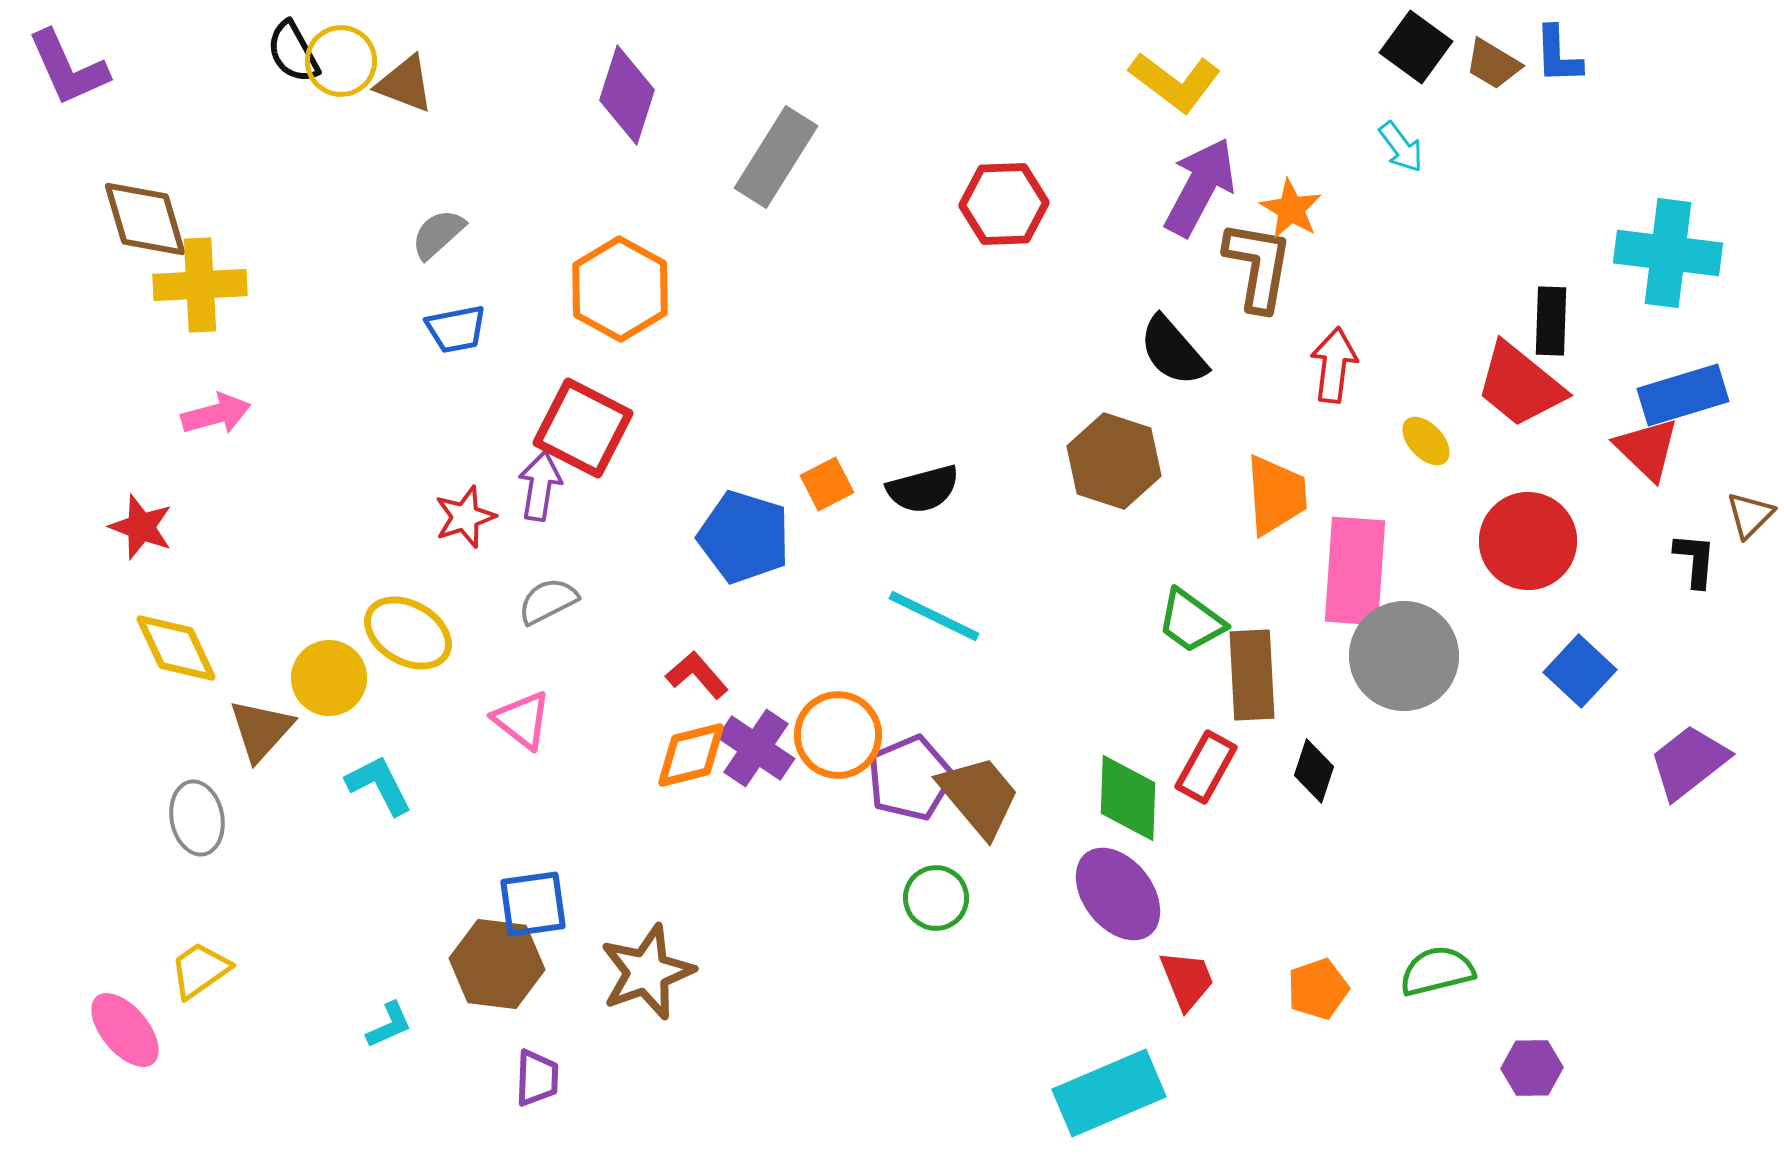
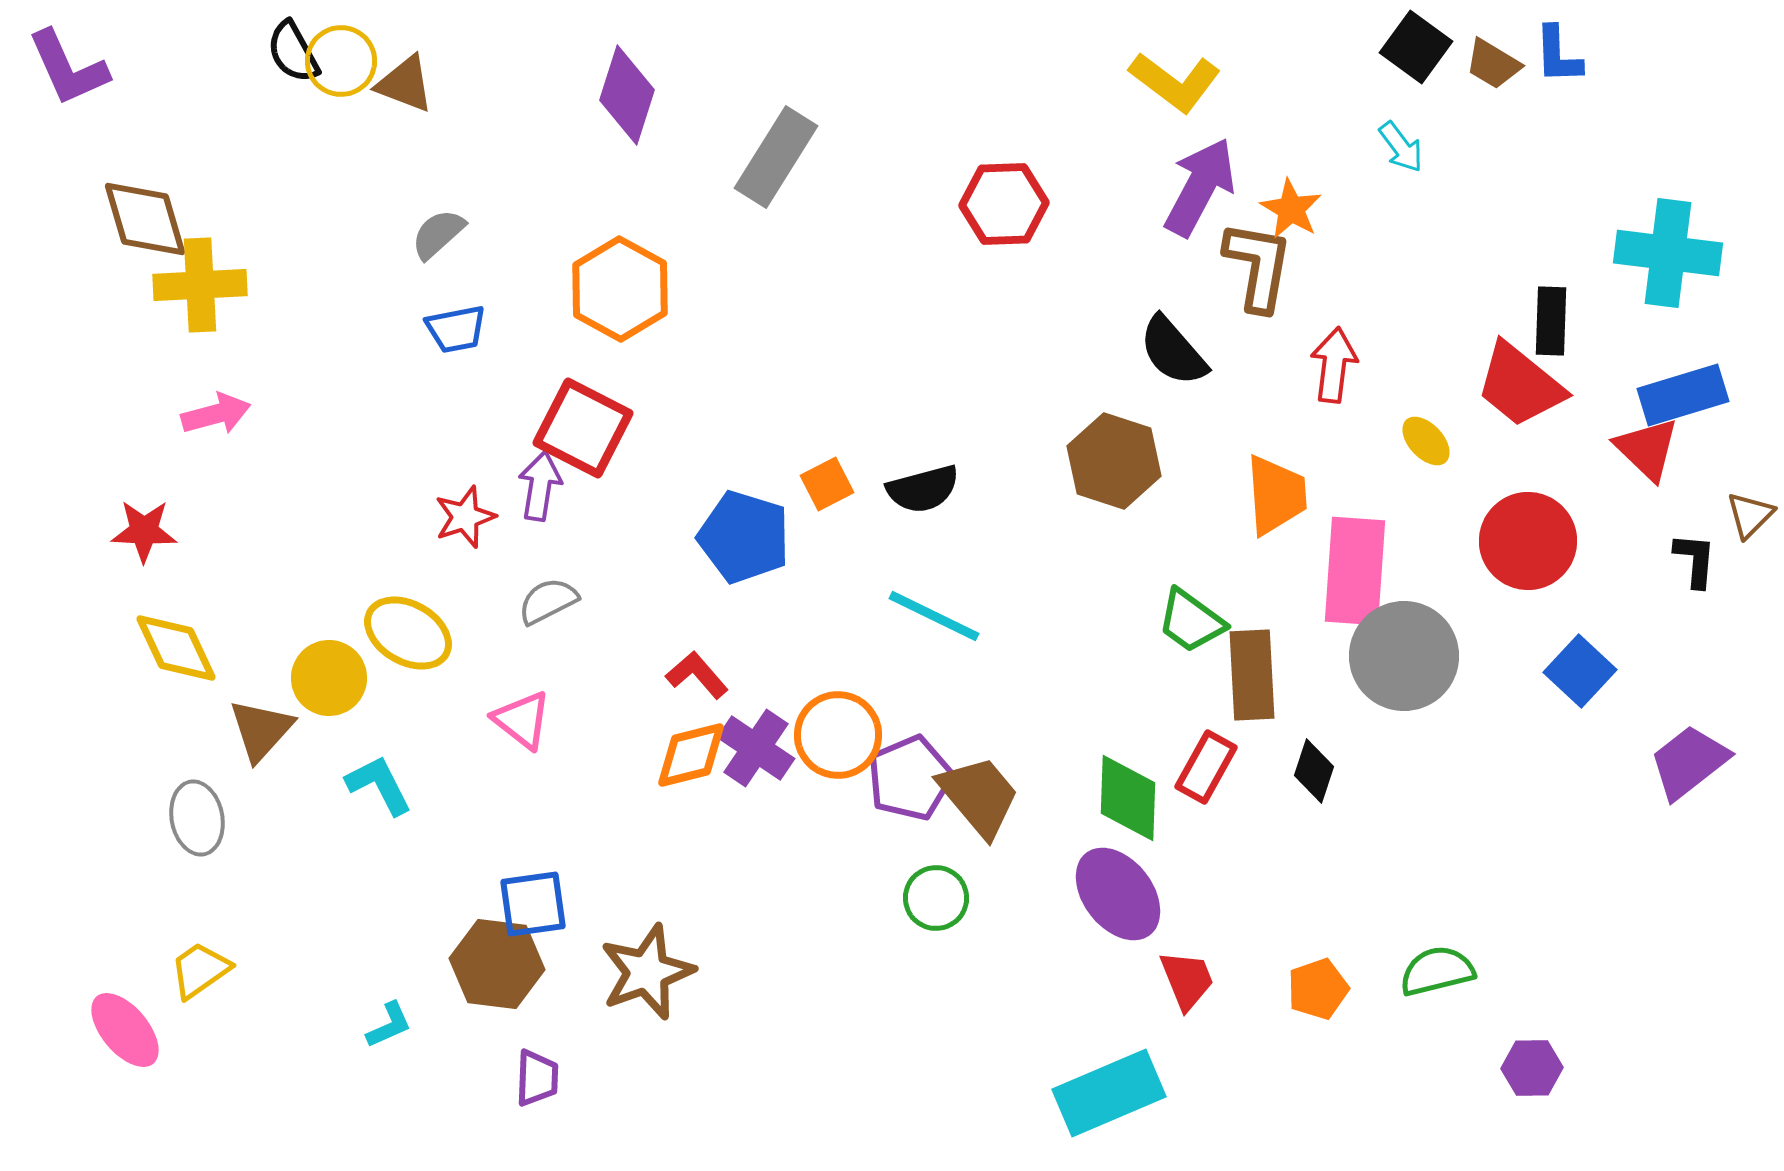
red star at (141, 527): moved 3 px right, 4 px down; rotated 18 degrees counterclockwise
